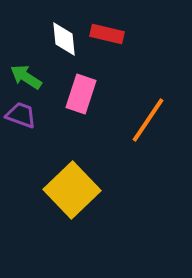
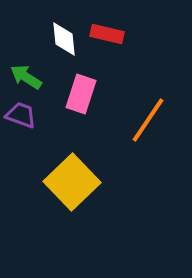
yellow square: moved 8 px up
